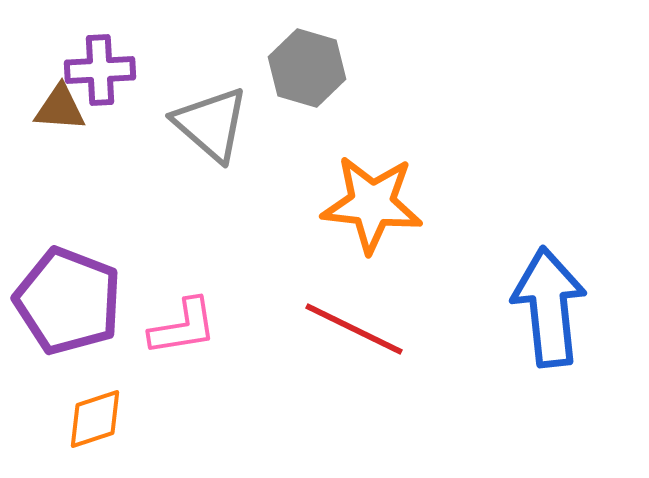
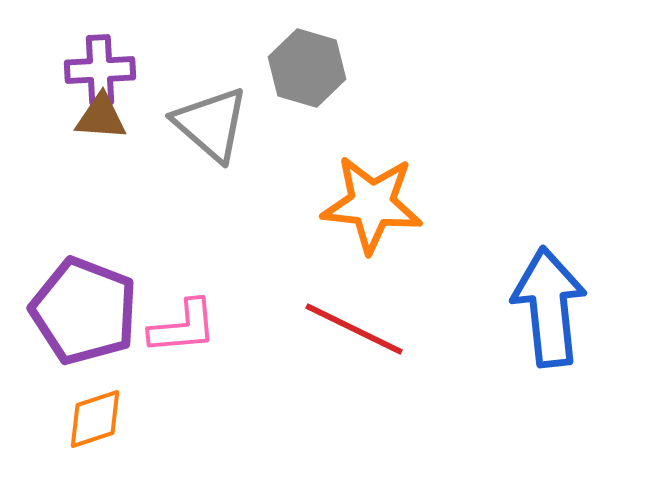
brown triangle: moved 41 px right, 9 px down
purple pentagon: moved 16 px right, 10 px down
pink L-shape: rotated 4 degrees clockwise
